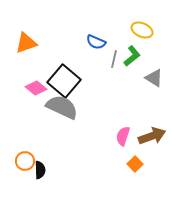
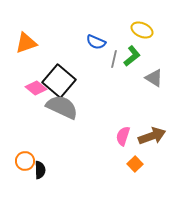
black square: moved 5 px left
